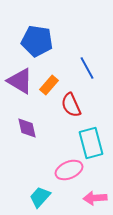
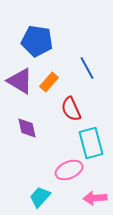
orange rectangle: moved 3 px up
red semicircle: moved 4 px down
